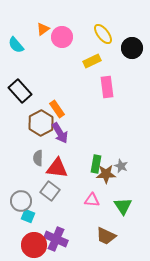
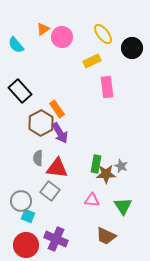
red circle: moved 8 px left
